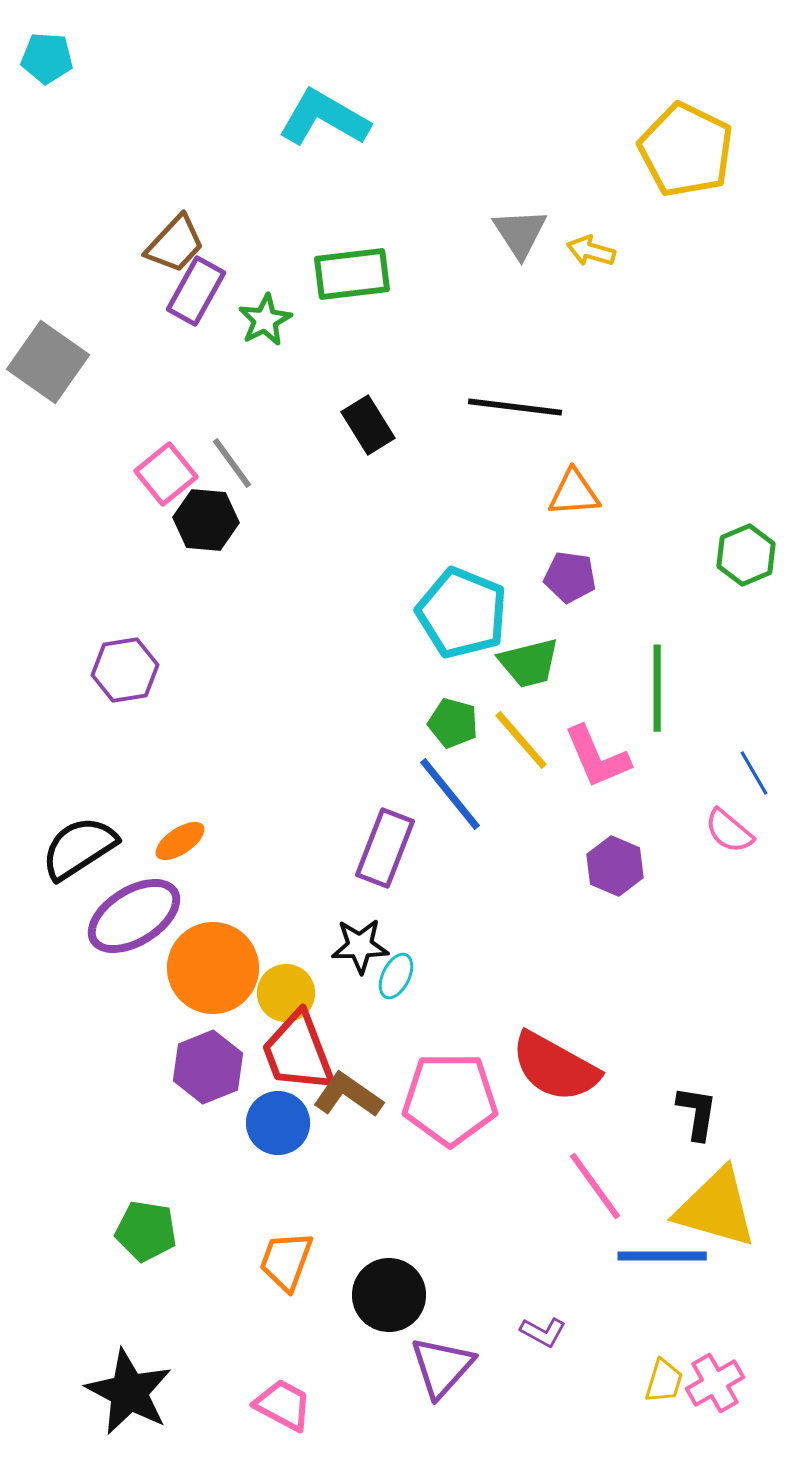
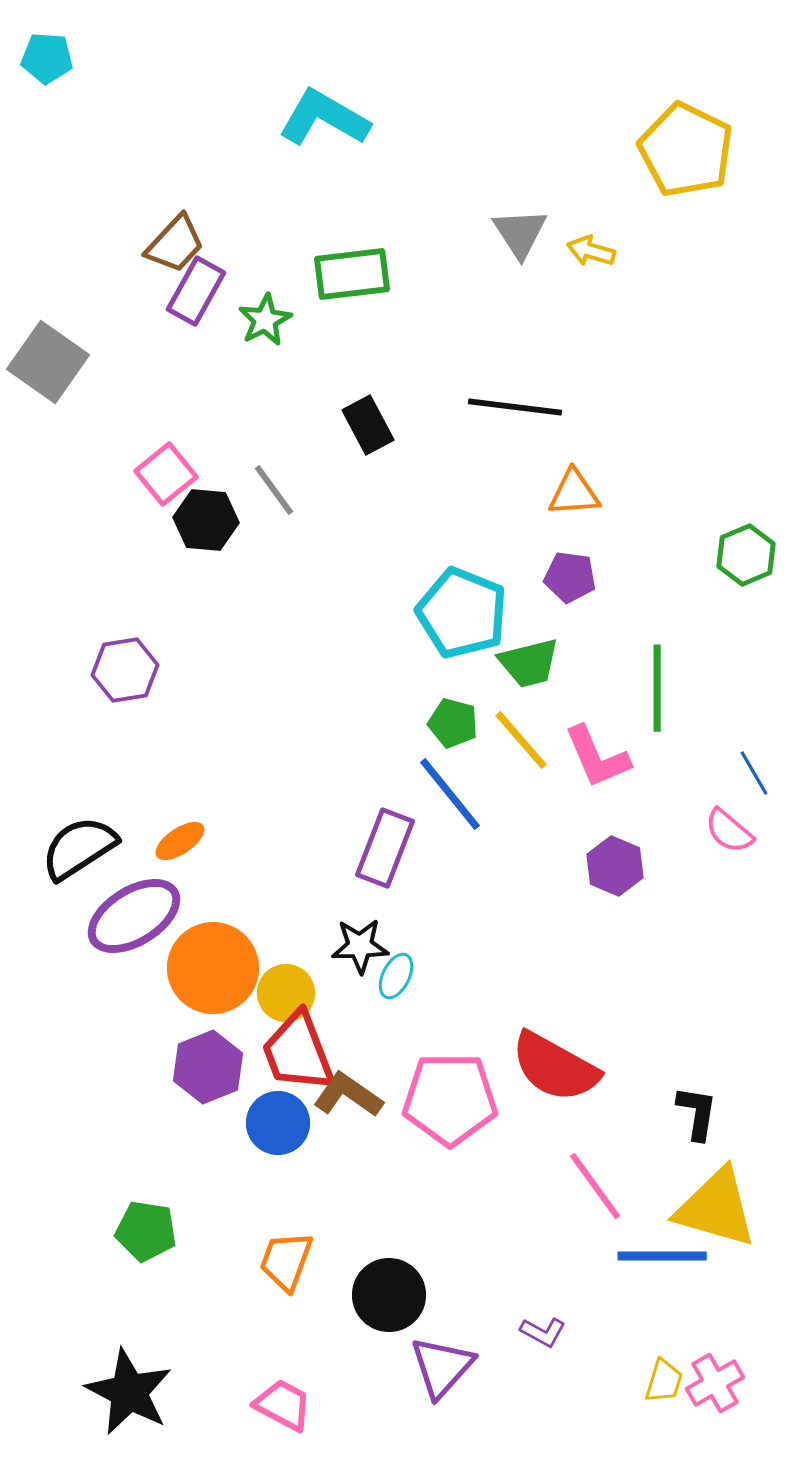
black rectangle at (368, 425): rotated 4 degrees clockwise
gray line at (232, 463): moved 42 px right, 27 px down
